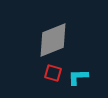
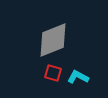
cyan L-shape: rotated 30 degrees clockwise
